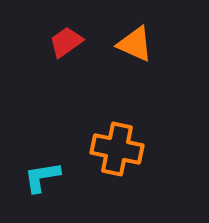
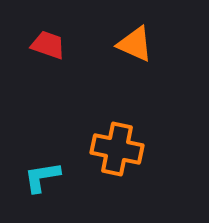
red trapezoid: moved 18 px left, 3 px down; rotated 54 degrees clockwise
